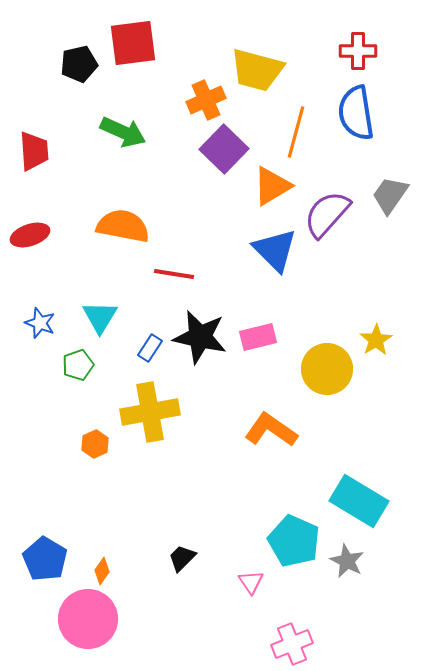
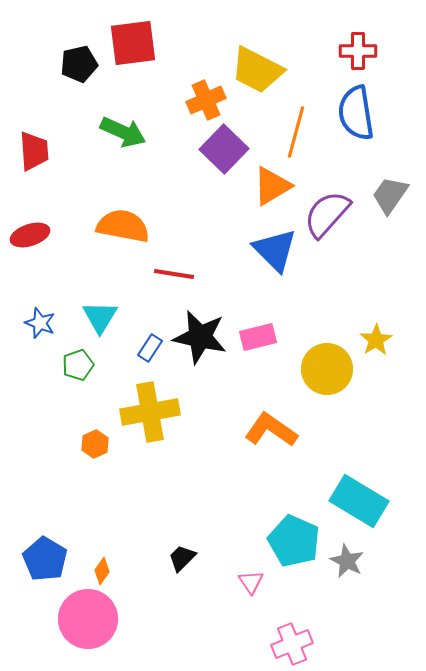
yellow trapezoid: rotated 12 degrees clockwise
